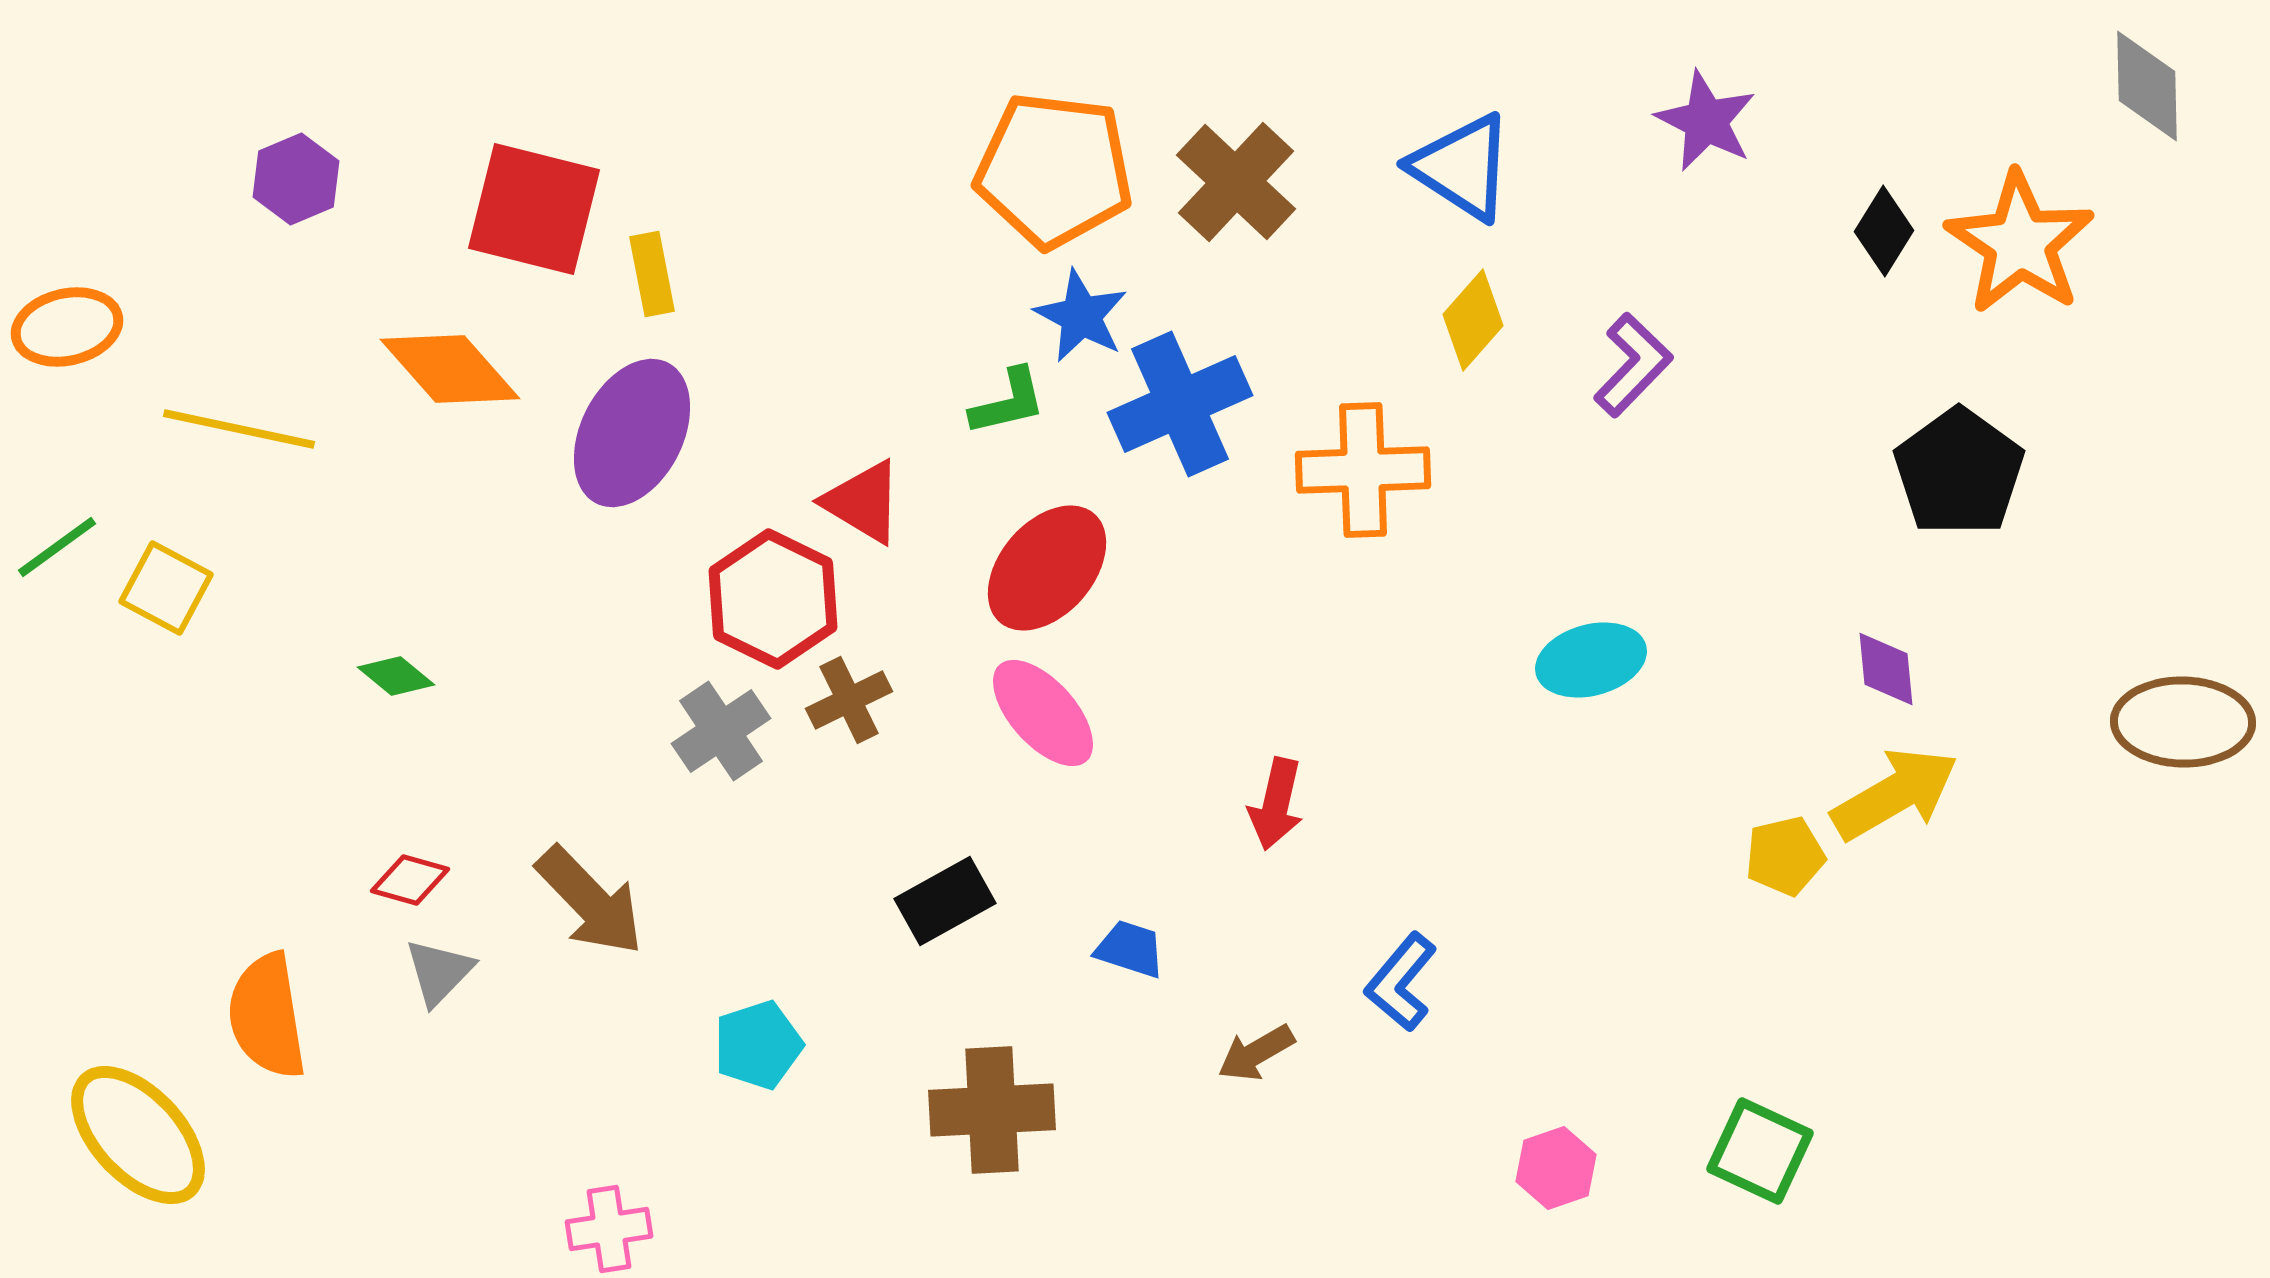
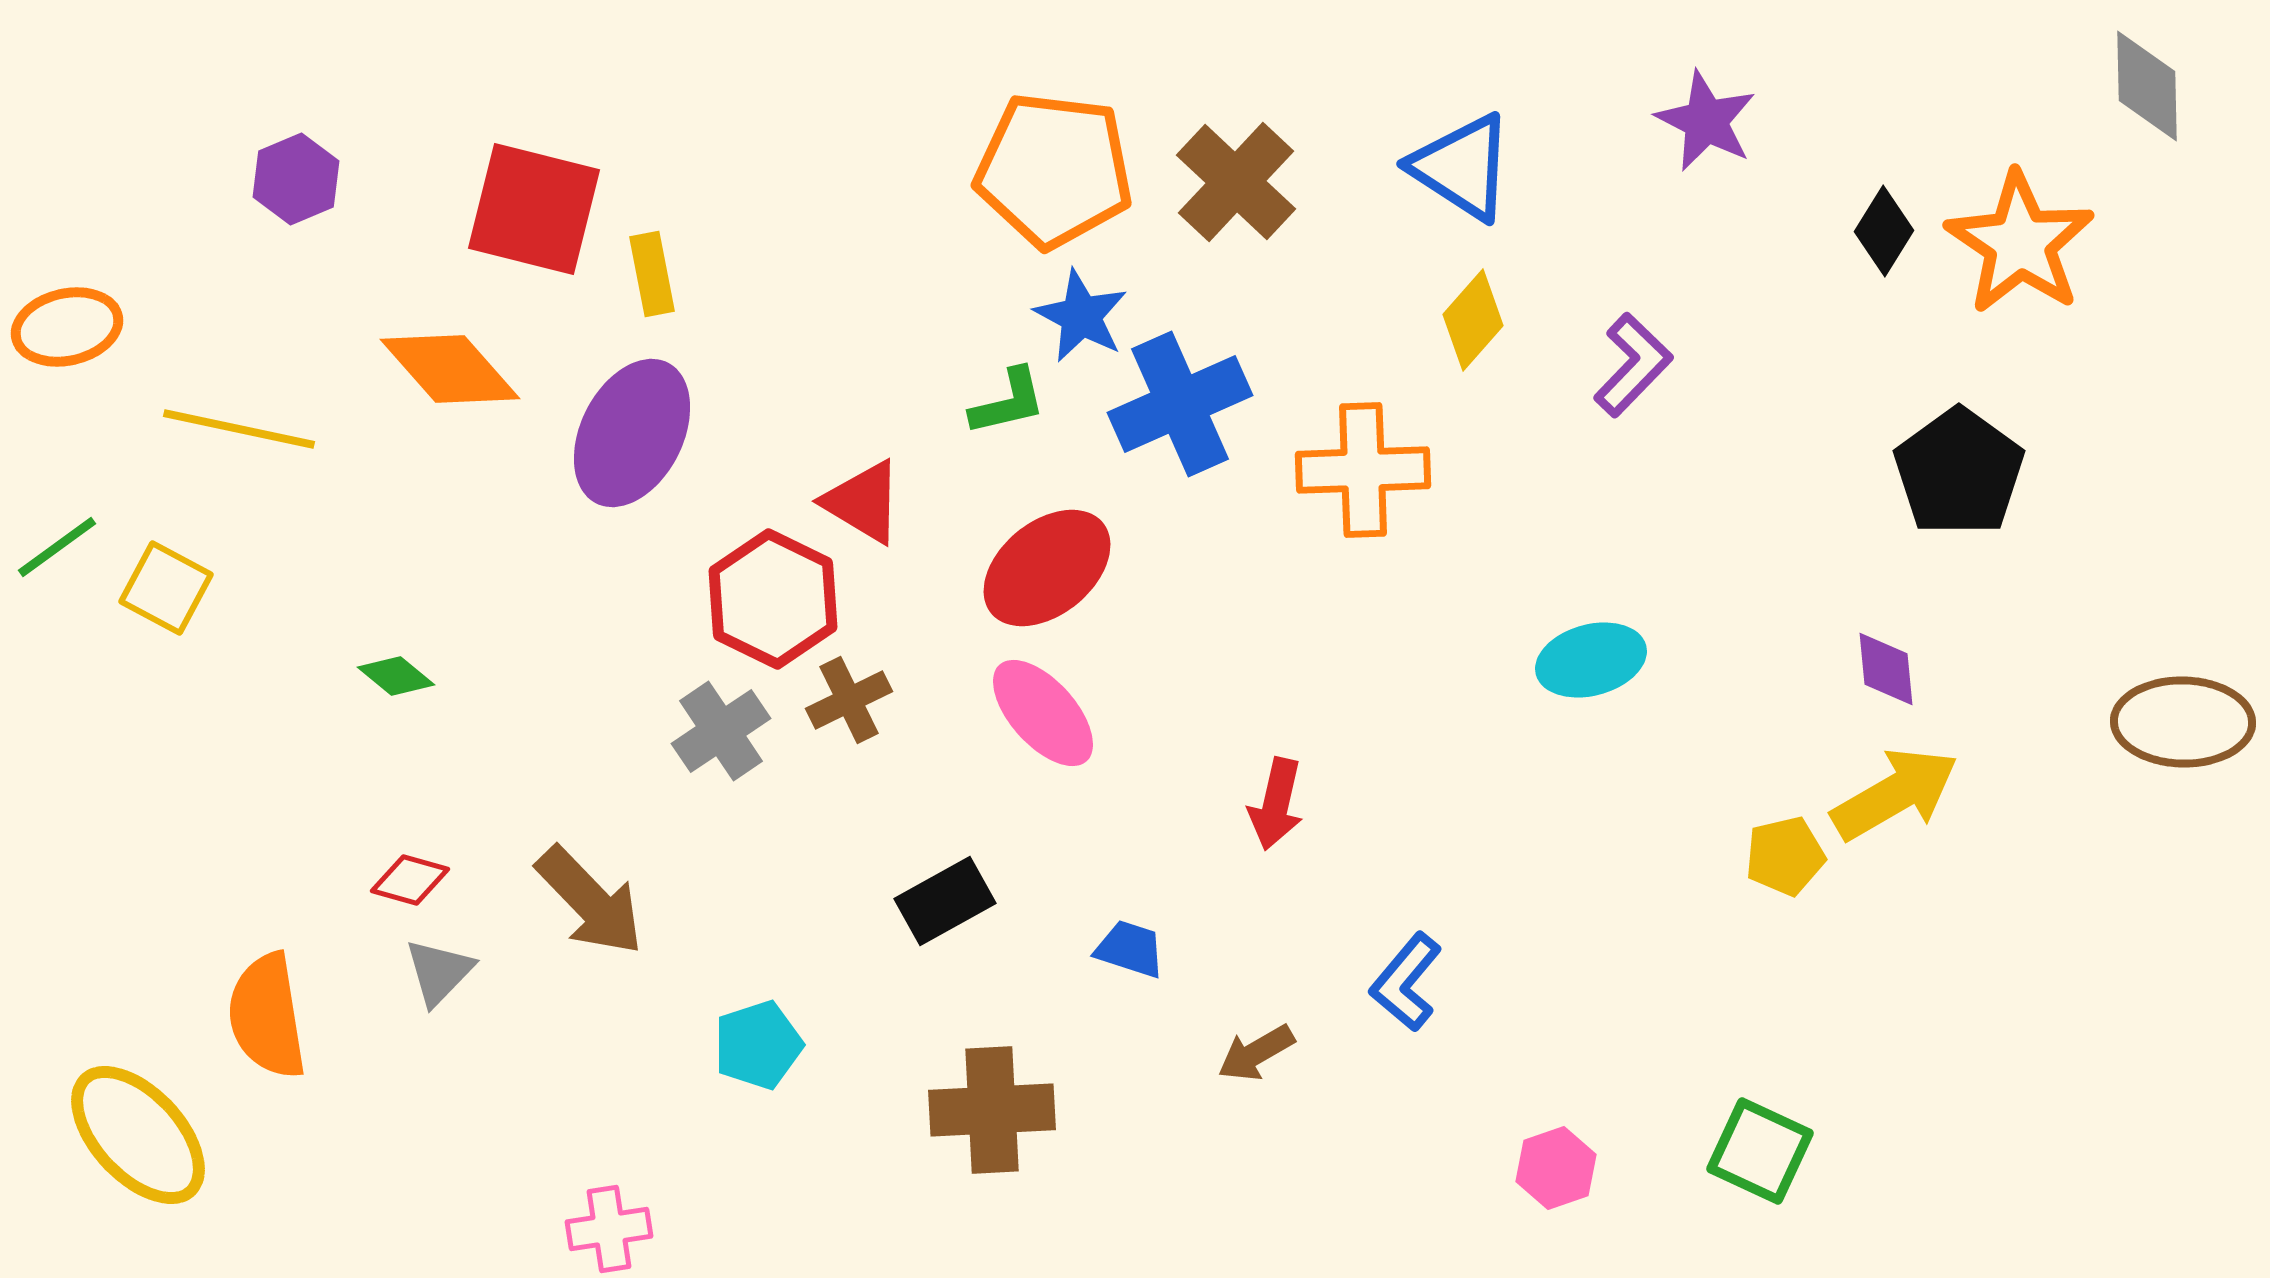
red ellipse at (1047, 568): rotated 10 degrees clockwise
blue L-shape at (1401, 982): moved 5 px right
